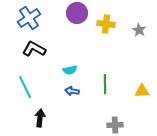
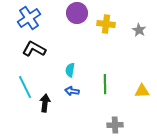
cyan semicircle: rotated 112 degrees clockwise
black arrow: moved 5 px right, 15 px up
